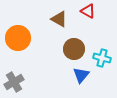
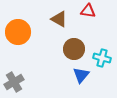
red triangle: rotated 21 degrees counterclockwise
orange circle: moved 6 px up
